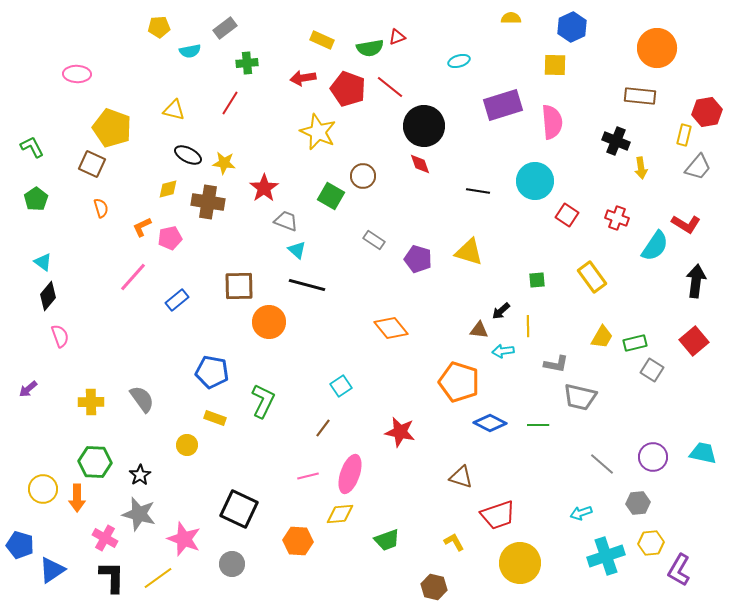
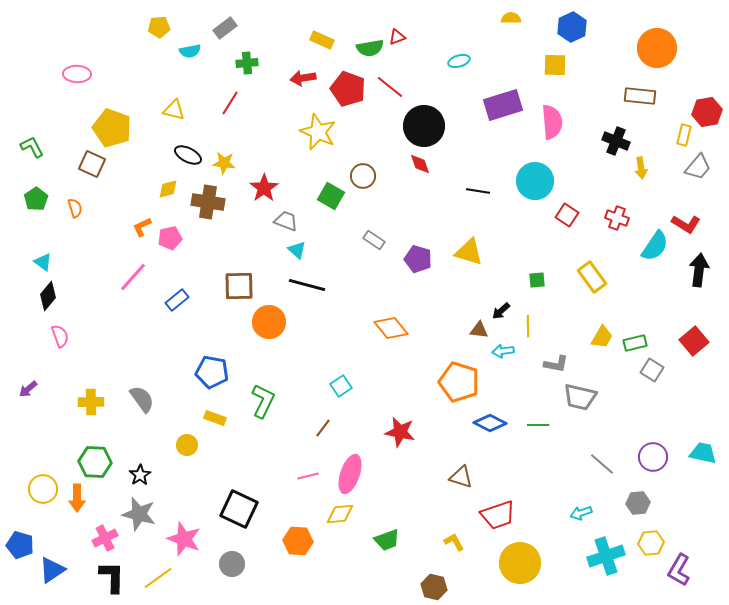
orange semicircle at (101, 208): moved 26 px left
black arrow at (696, 281): moved 3 px right, 11 px up
pink cross at (105, 538): rotated 35 degrees clockwise
